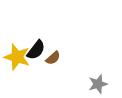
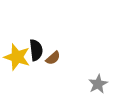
black semicircle: rotated 45 degrees counterclockwise
gray star: rotated 12 degrees counterclockwise
